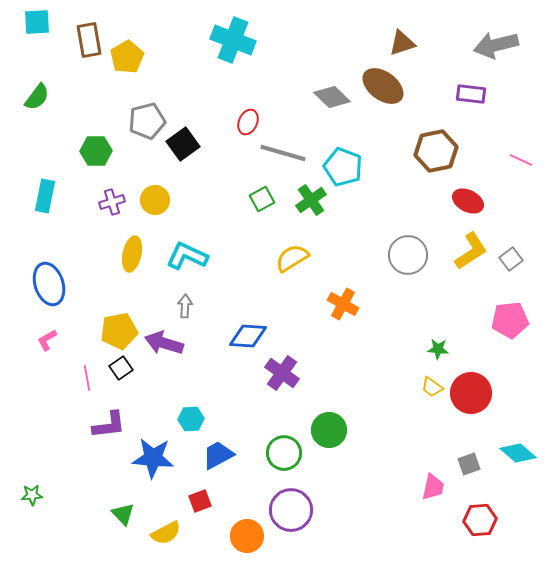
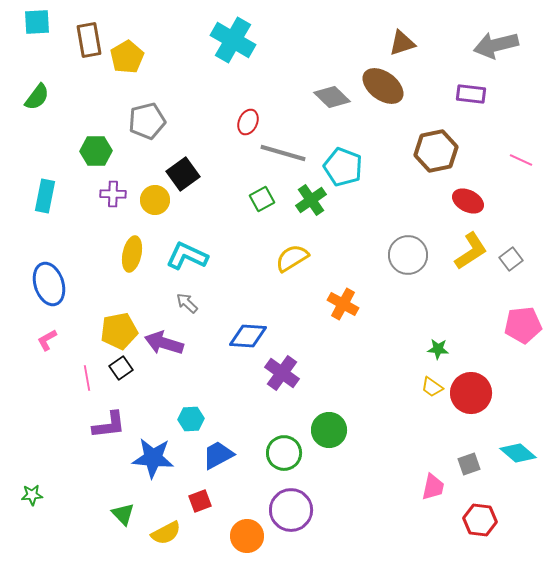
cyan cross at (233, 40): rotated 9 degrees clockwise
black square at (183, 144): moved 30 px down
purple cross at (112, 202): moved 1 px right, 8 px up; rotated 20 degrees clockwise
gray arrow at (185, 306): moved 2 px right, 3 px up; rotated 50 degrees counterclockwise
pink pentagon at (510, 320): moved 13 px right, 5 px down
red hexagon at (480, 520): rotated 12 degrees clockwise
